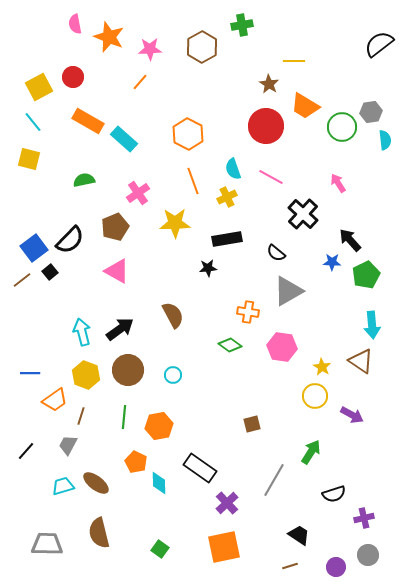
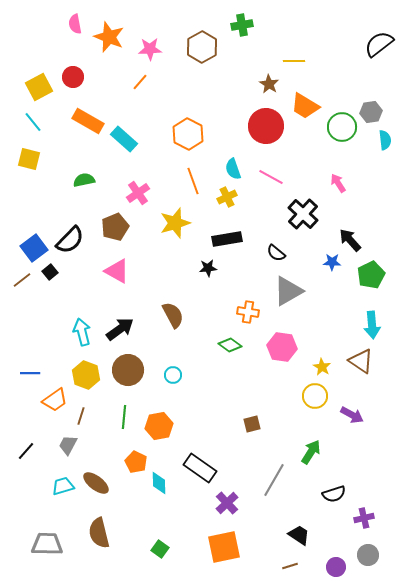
yellow star at (175, 223): rotated 16 degrees counterclockwise
green pentagon at (366, 275): moved 5 px right
